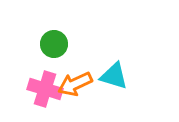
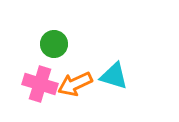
pink cross: moved 5 px left, 5 px up
